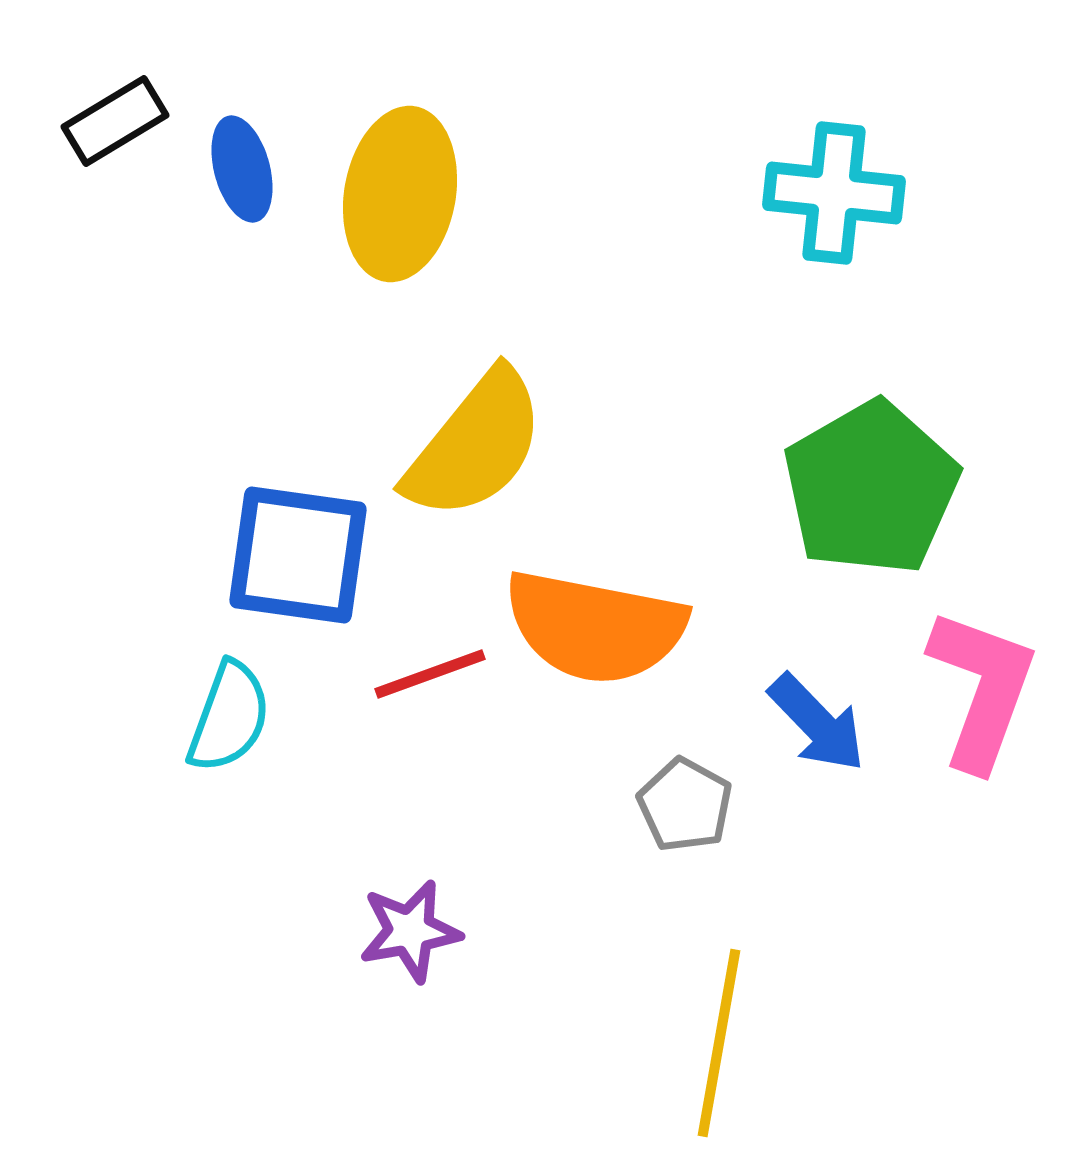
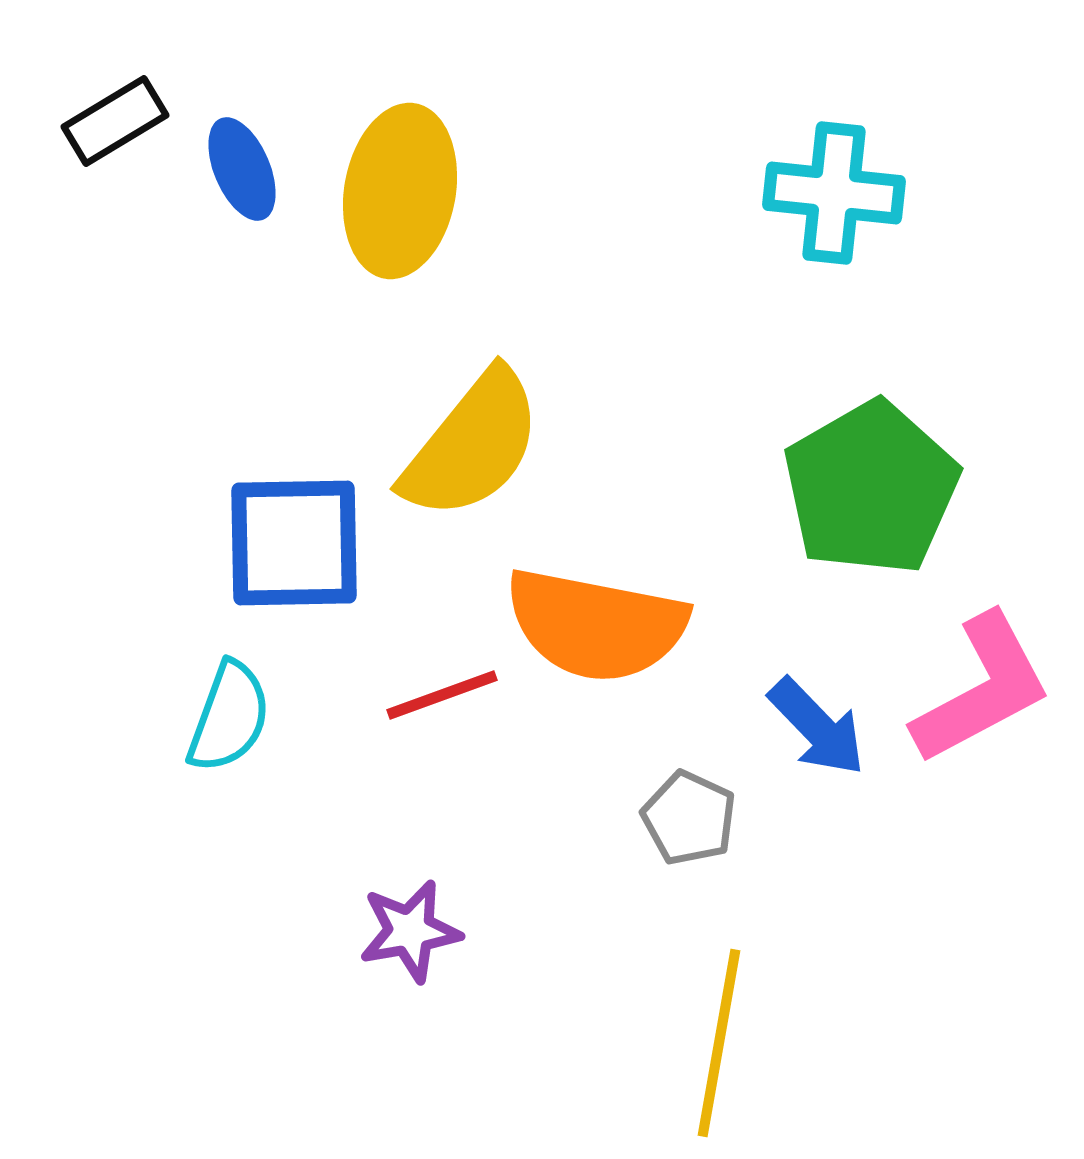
blue ellipse: rotated 8 degrees counterclockwise
yellow ellipse: moved 3 px up
yellow semicircle: moved 3 px left
blue square: moved 4 px left, 12 px up; rotated 9 degrees counterclockwise
orange semicircle: moved 1 px right, 2 px up
red line: moved 12 px right, 21 px down
pink L-shape: rotated 42 degrees clockwise
blue arrow: moved 4 px down
gray pentagon: moved 4 px right, 13 px down; rotated 4 degrees counterclockwise
